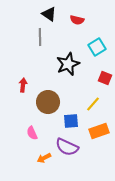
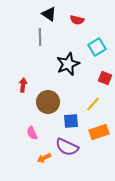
orange rectangle: moved 1 px down
